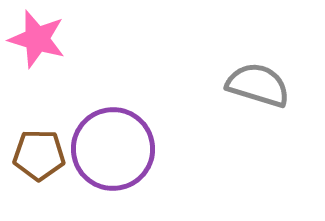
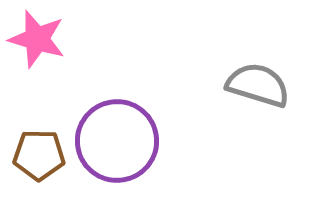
purple circle: moved 4 px right, 8 px up
